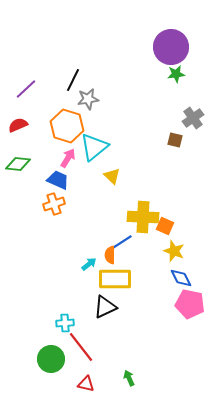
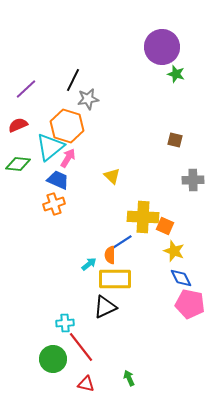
purple circle: moved 9 px left
green star: rotated 24 degrees clockwise
gray cross: moved 62 px down; rotated 35 degrees clockwise
cyan triangle: moved 44 px left
green circle: moved 2 px right
